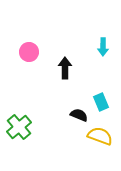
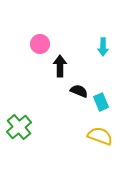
pink circle: moved 11 px right, 8 px up
black arrow: moved 5 px left, 2 px up
black semicircle: moved 24 px up
